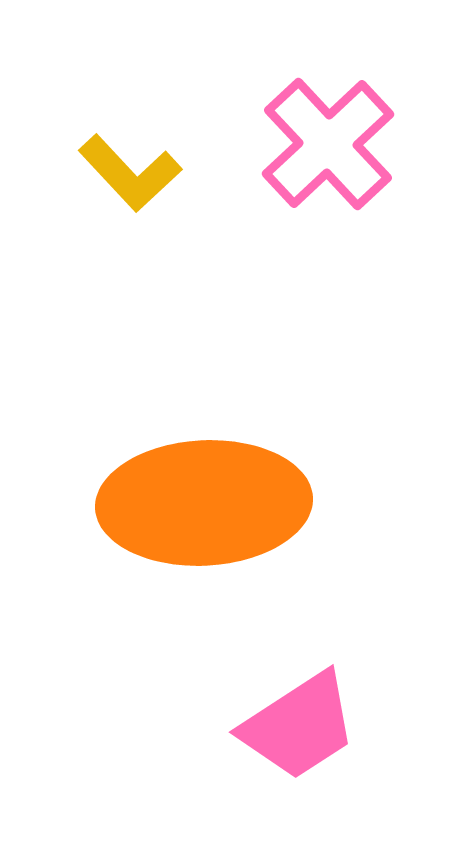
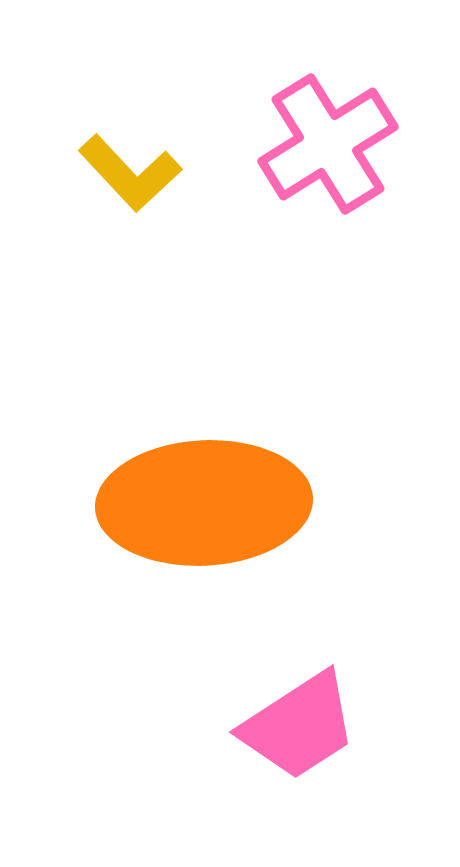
pink cross: rotated 11 degrees clockwise
